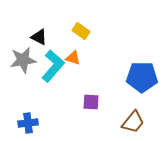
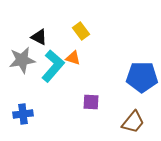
yellow rectangle: rotated 18 degrees clockwise
gray star: moved 1 px left
blue cross: moved 5 px left, 9 px up
